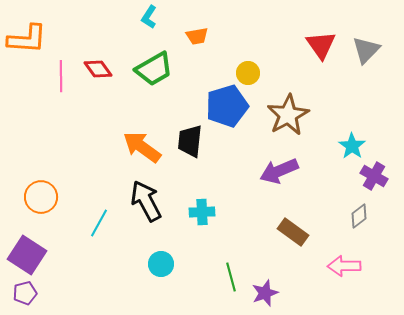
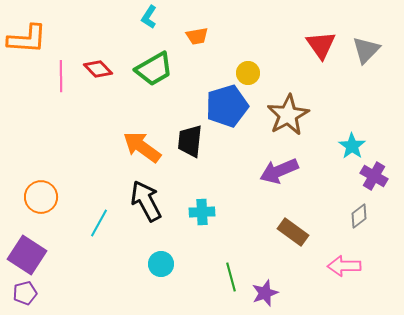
red diamond: rotated 8 degrees counterclockwise
